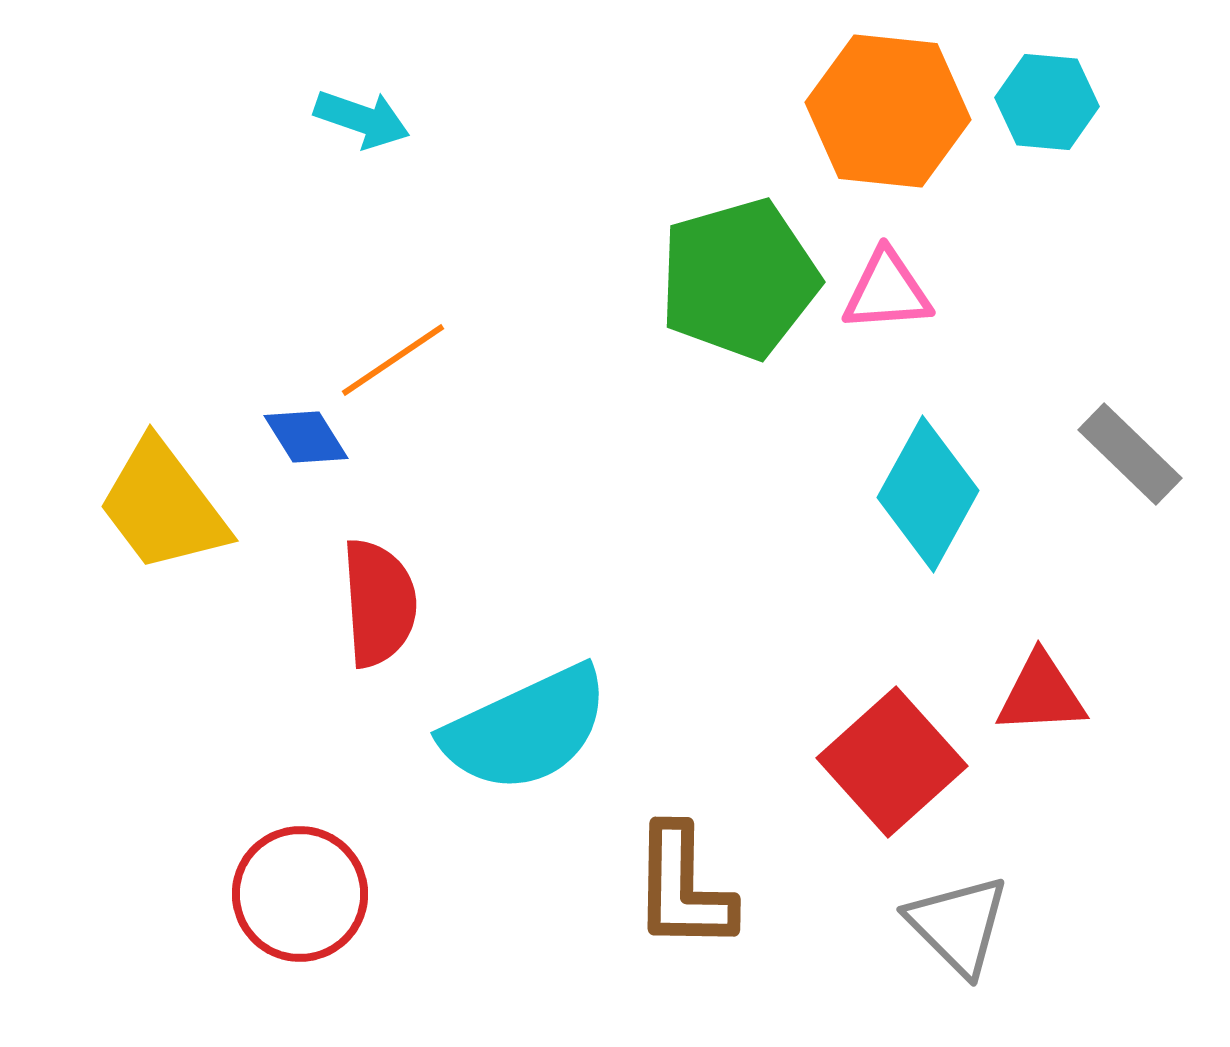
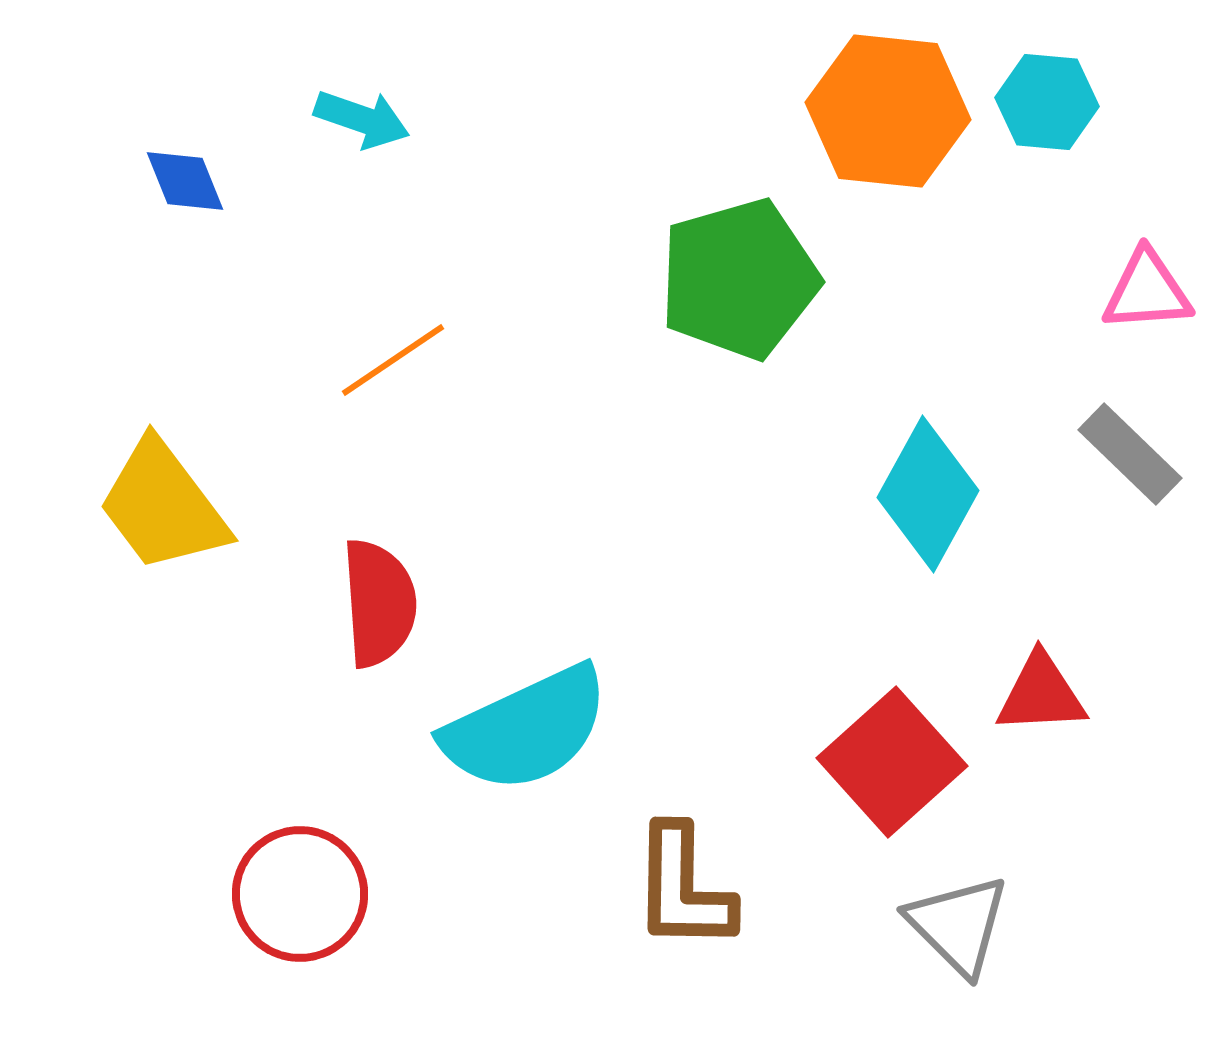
pink triangle: moved 260 px right
blue diamond: moved 121 px left, 256 px up; rotated 10 degrees clockwise
